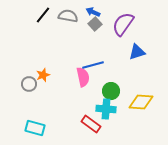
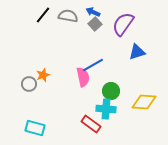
blue line: rotated 15 degrees counterclockwise
yellow diamond: moved 3 px right
